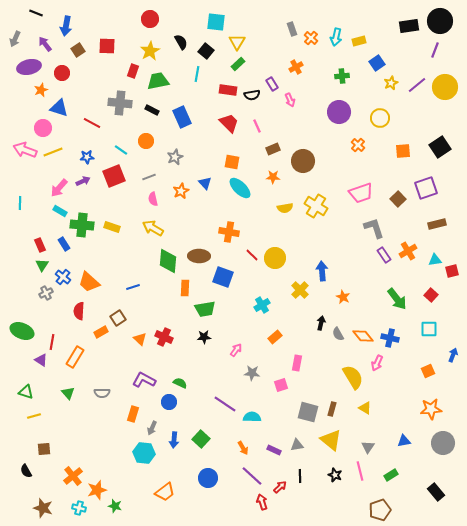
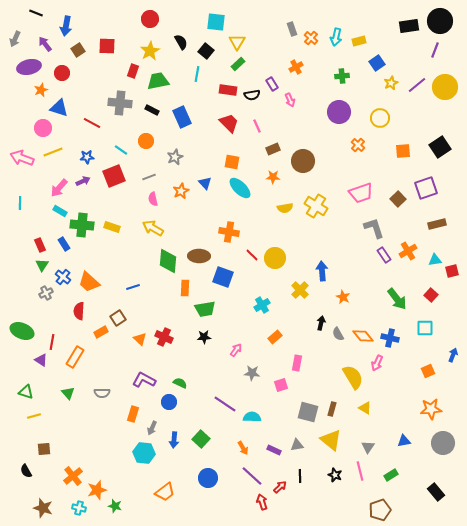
pink arrow at (25, 150): moved 3 px left, 8 px down
cyan square at (429, 329): moved 4 px left, 1 px up
